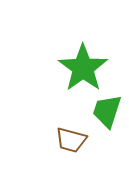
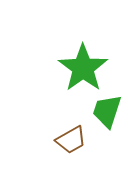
brown trapezoid: rotated 44 degrees counterclockwise
